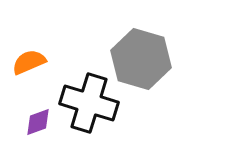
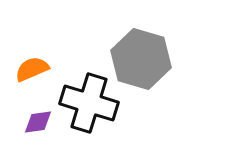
orange semicircle: moved 3 px right, 7 px down
purple diamond: rotated 12 degrees clockwise
